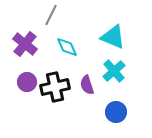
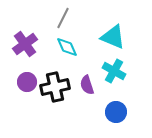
gray line: moved 12 px right, 3 px down
purple cross: rotated 15 degrees clockwise
cyan cross: rotated 20 degrees counterclockwise
